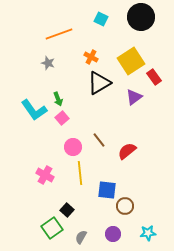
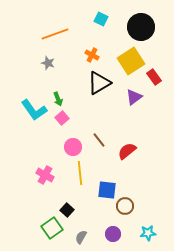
black circle: moved 10 px down
orange line: moved 4 px left
orange cross: moved 1 px right, 2 px up
